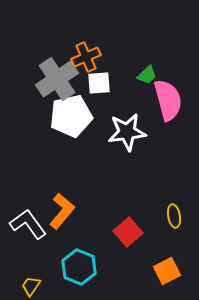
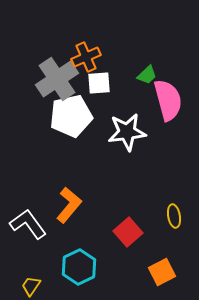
orange L-shape: moved 7 px right, 6 px up
cyan hexagon: rotated 12 degrees clockwise
orange square: moved 5 px left, 1 px down
